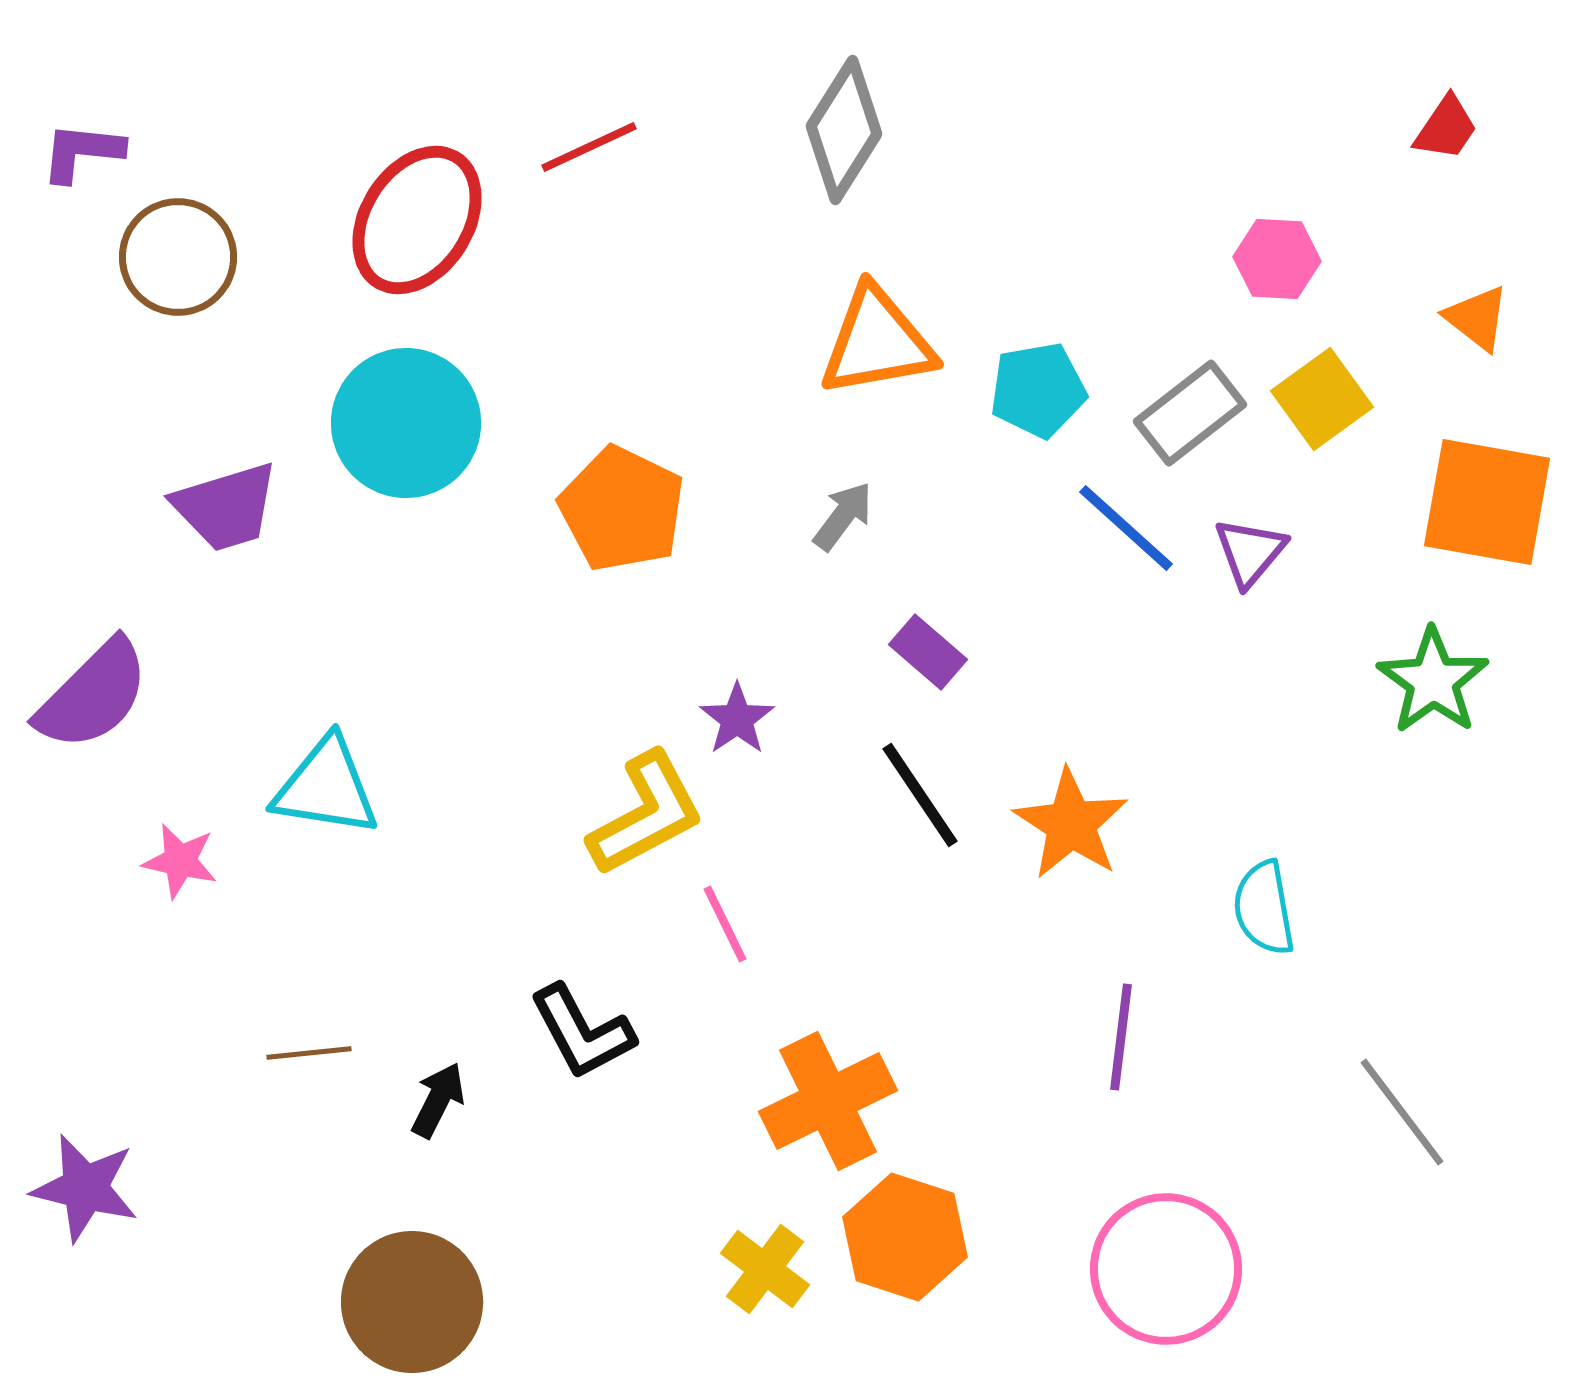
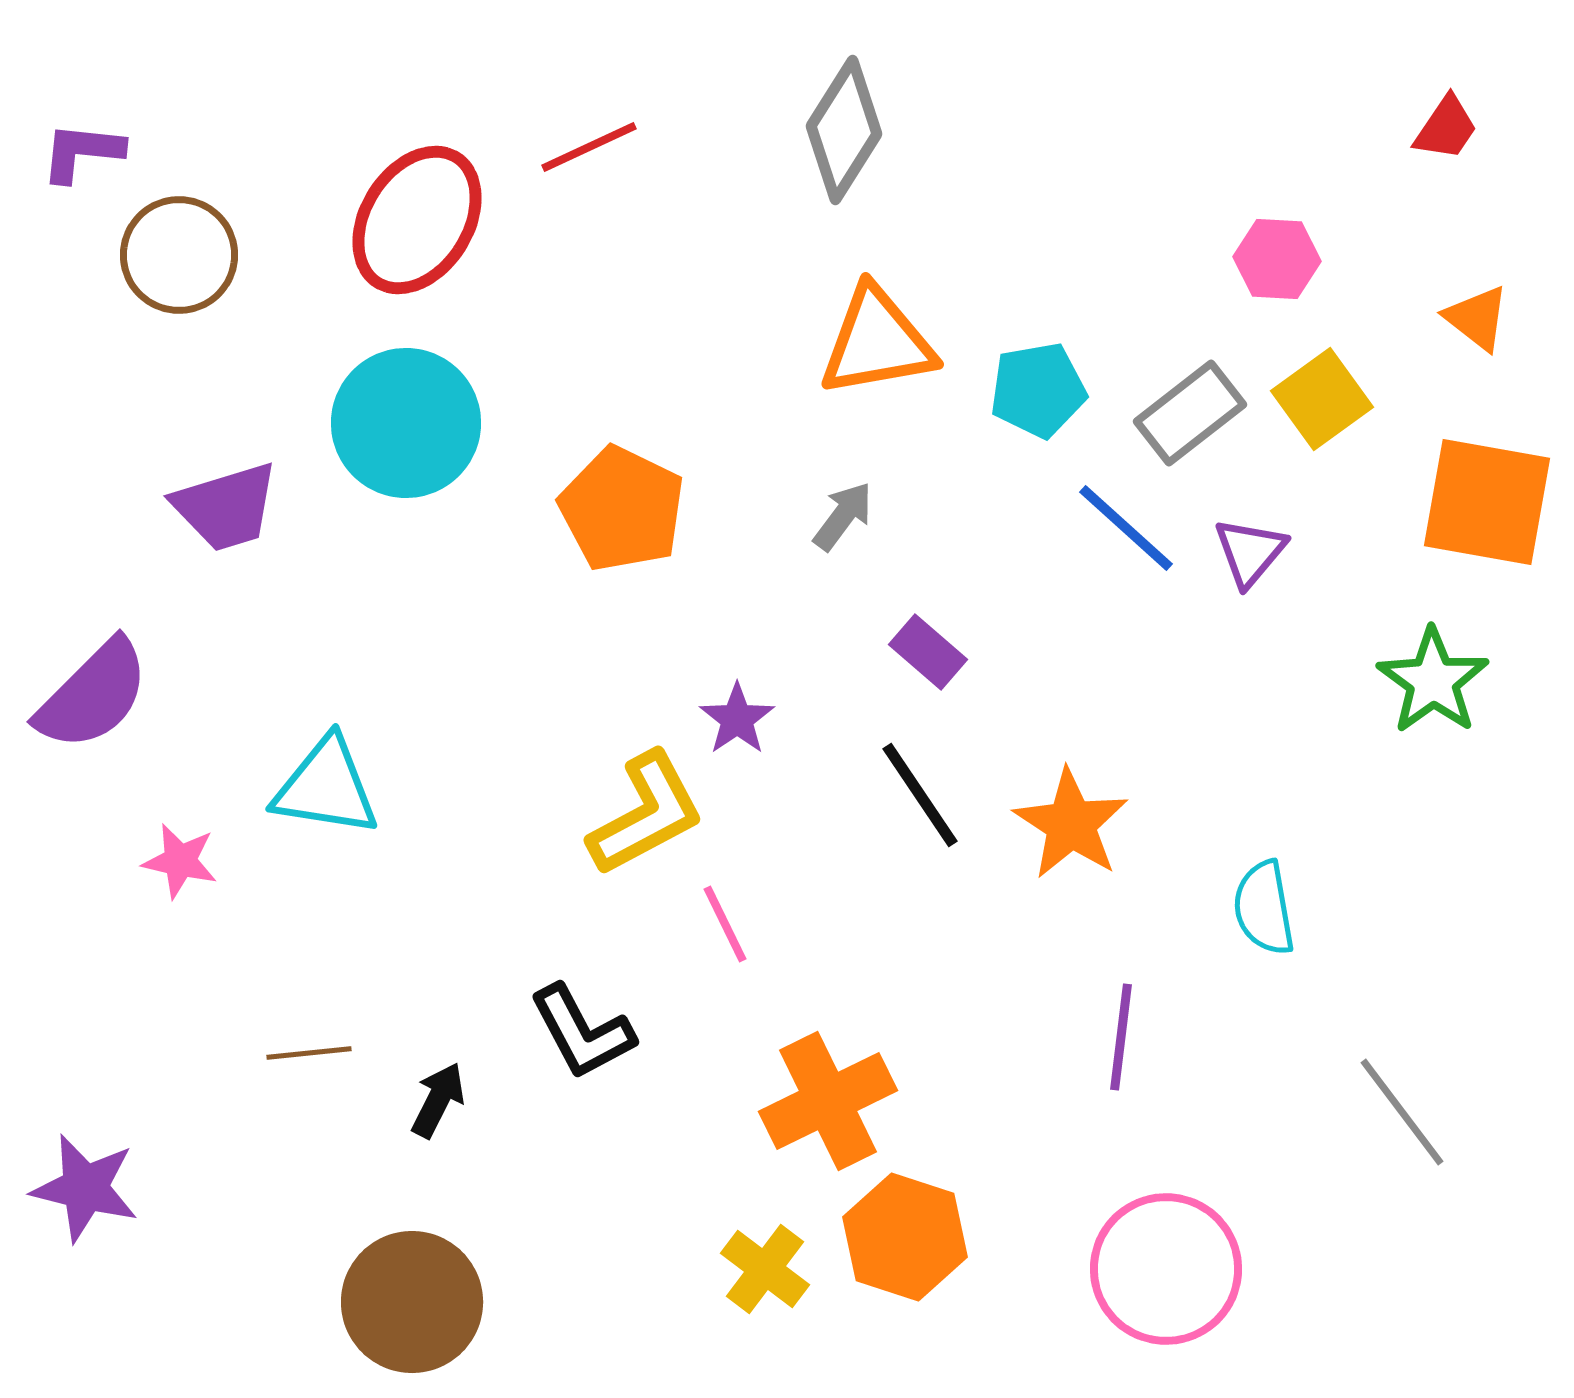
brown circle at (178, 257): moved 1 px right, 2 px up
